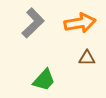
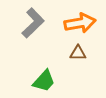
brown triangle: moved 9 px left, 5 px up
green trapezoid: moved 1 px down
